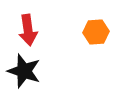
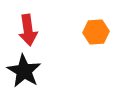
black star: rotated 12 degrees clockwise
